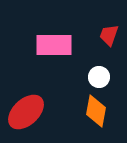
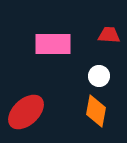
red trapezoid: rotated 75 degrees clockwise
pink rectangle: moved 1 px left, 1 px up
white circle: moved 1 px up
